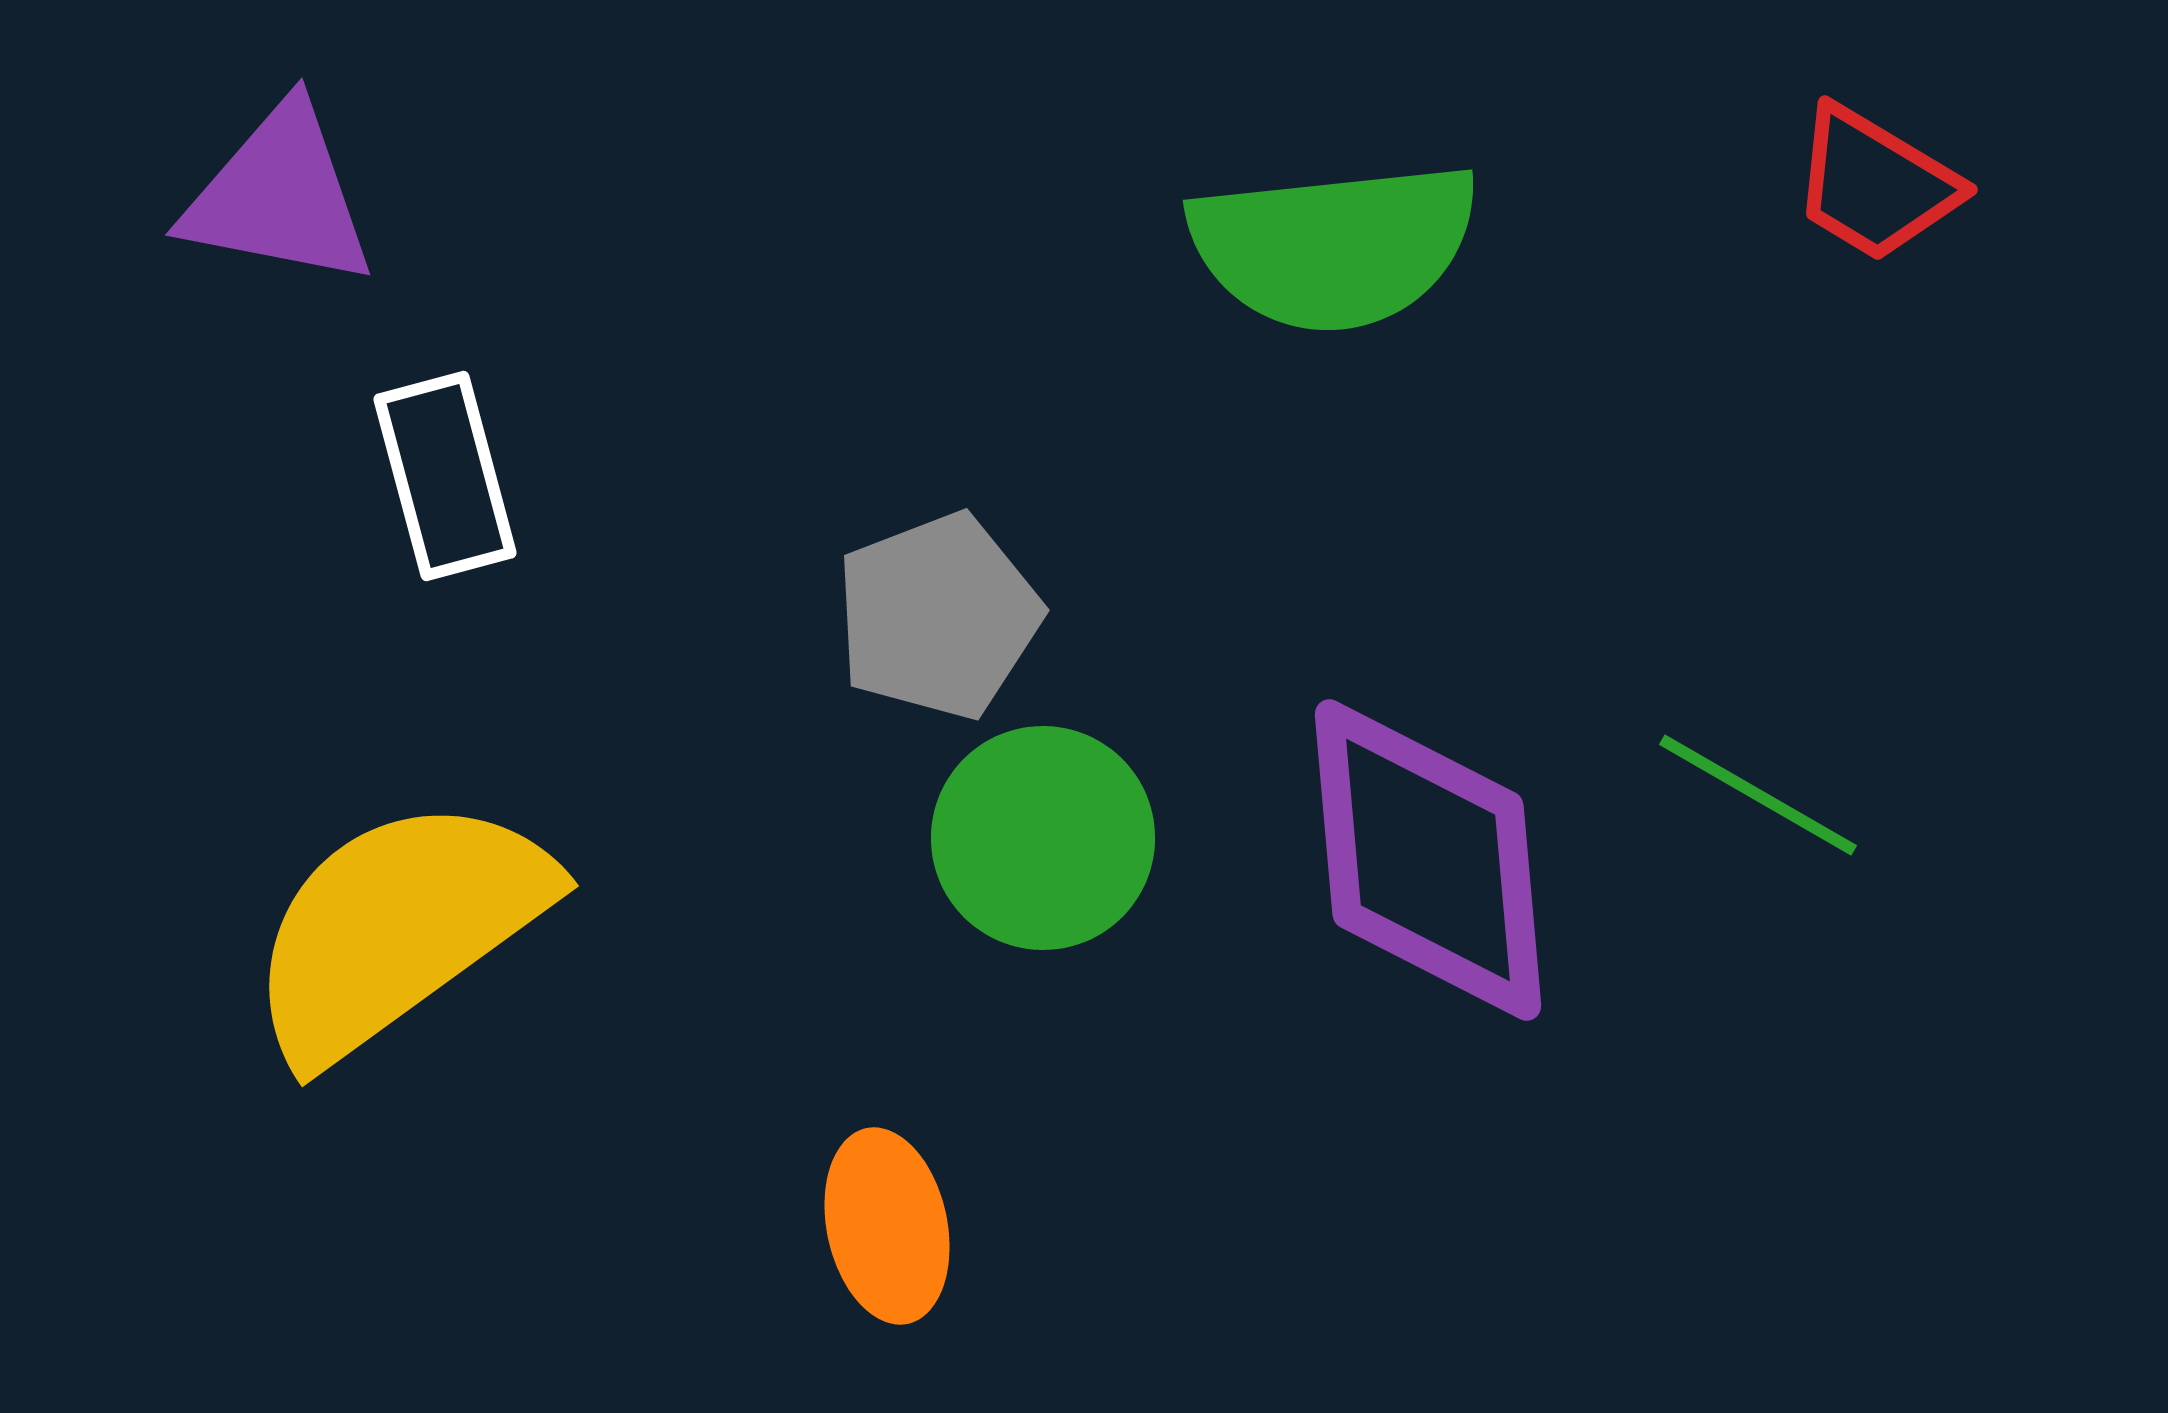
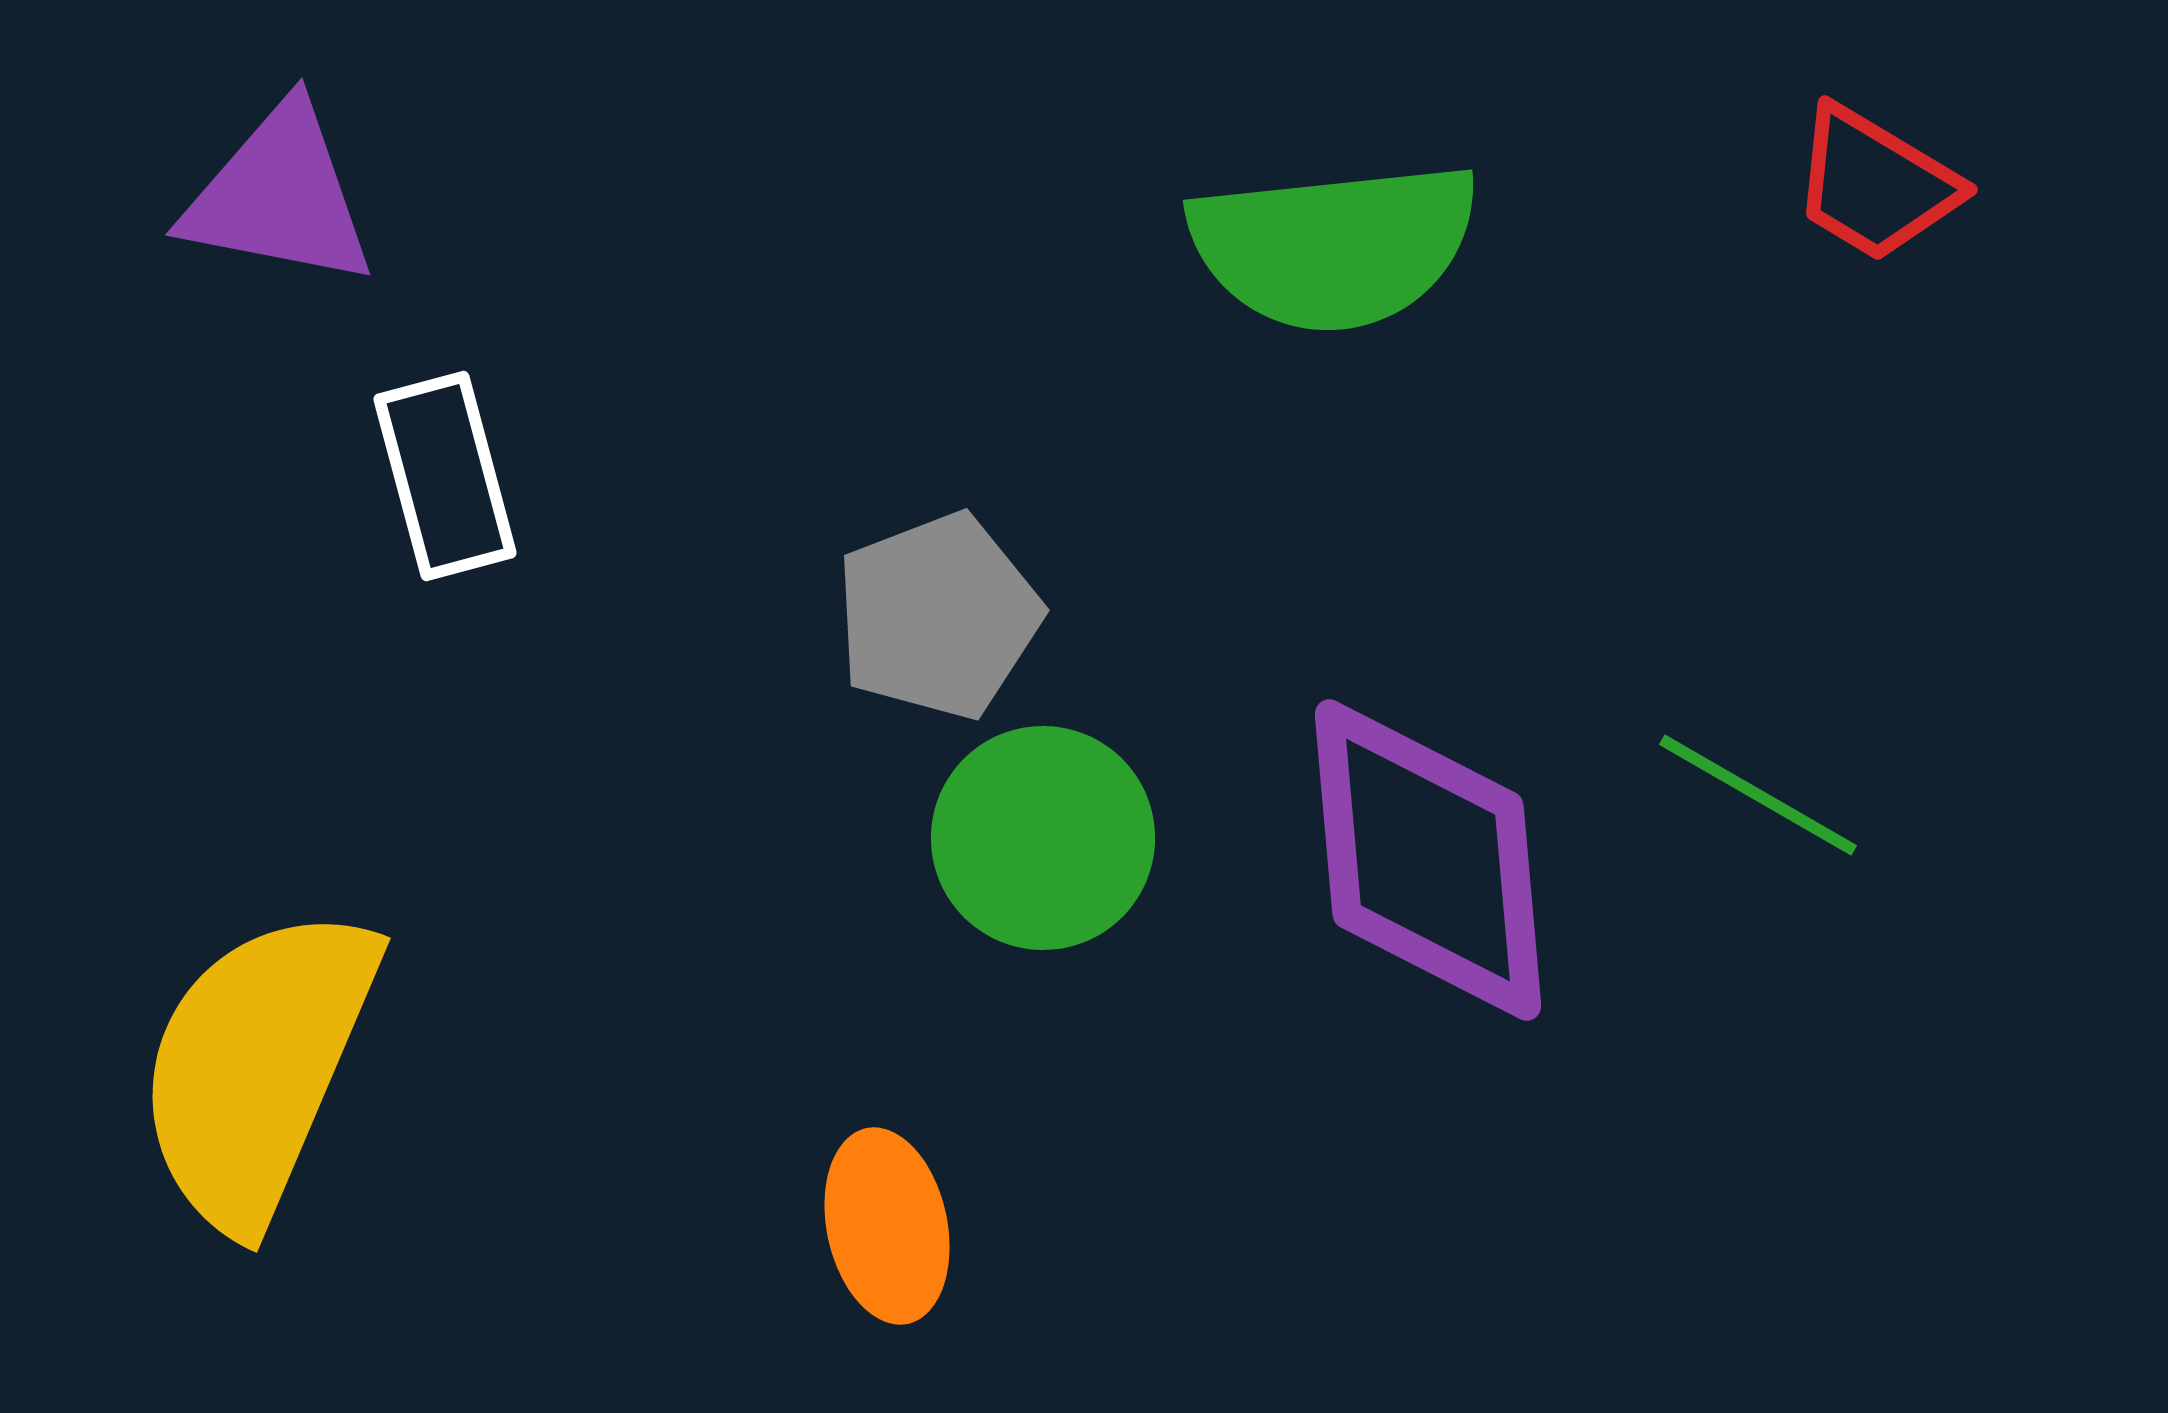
yellow semicircle: moved 141 px left, 139 px down; rotated 31 degrees counterclockwise
